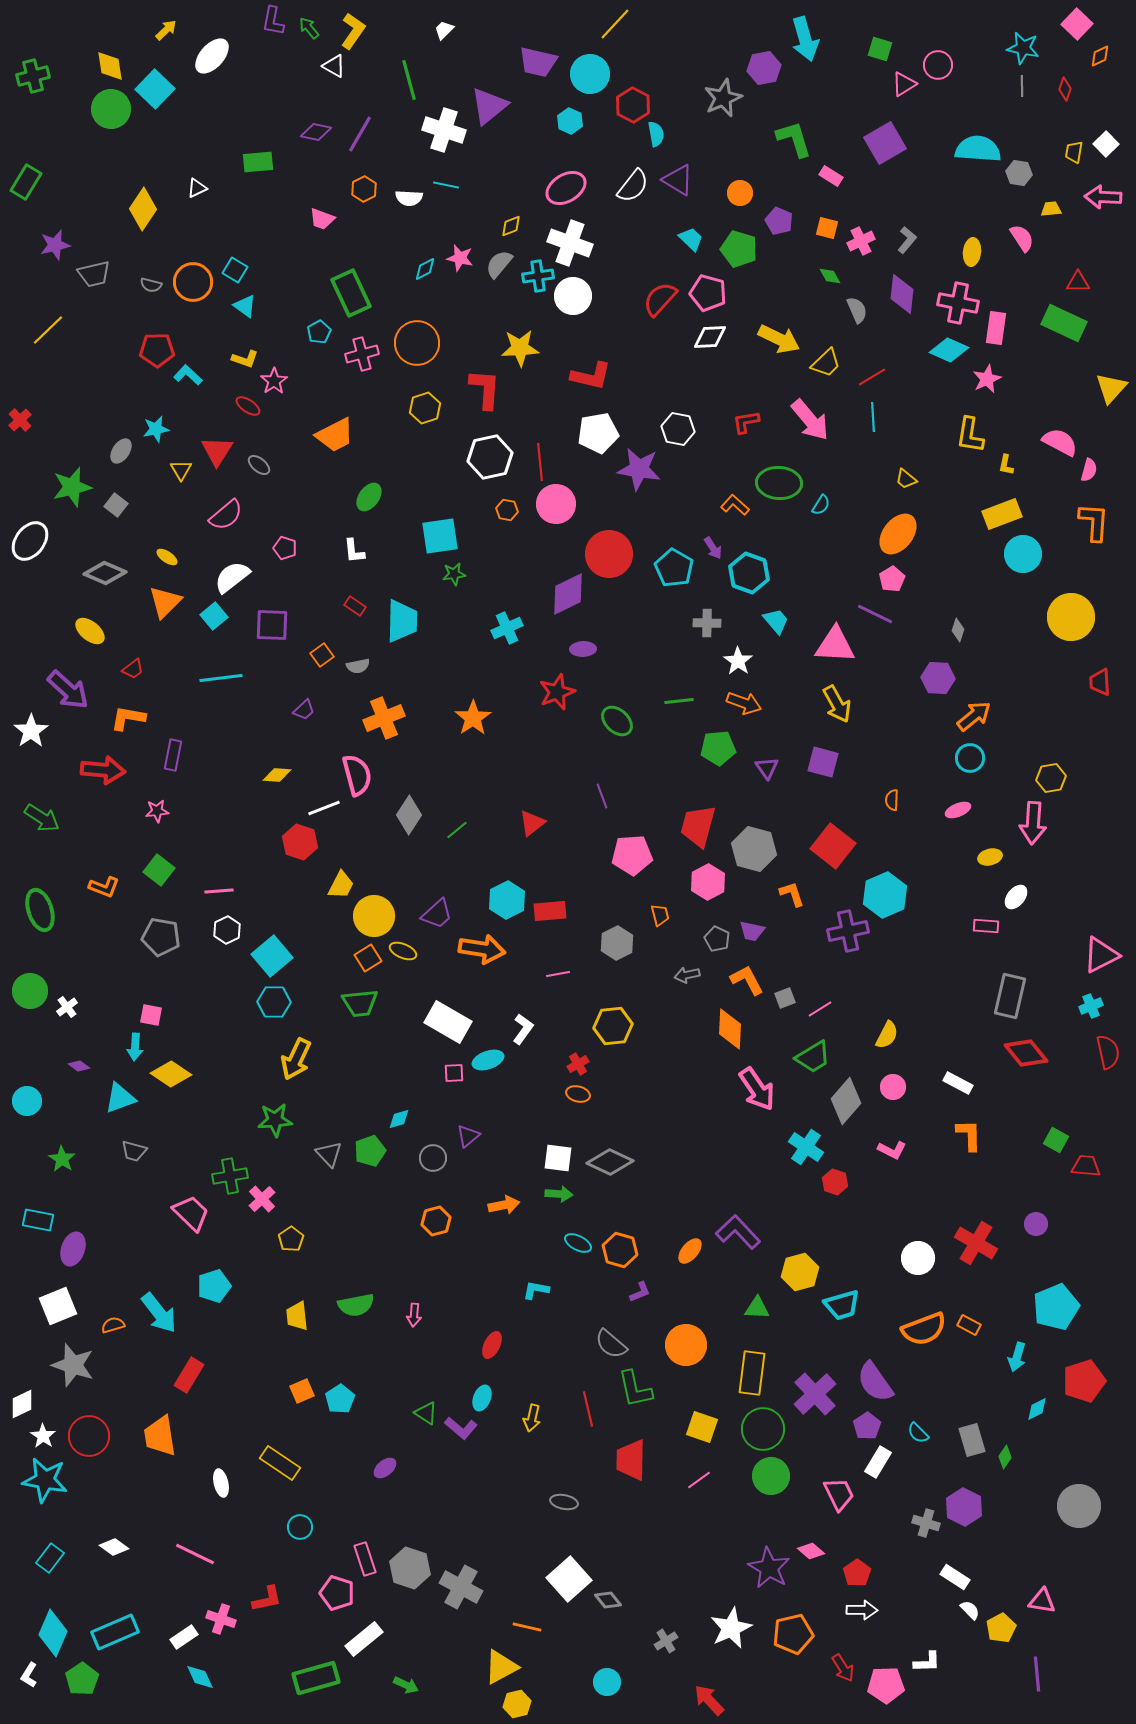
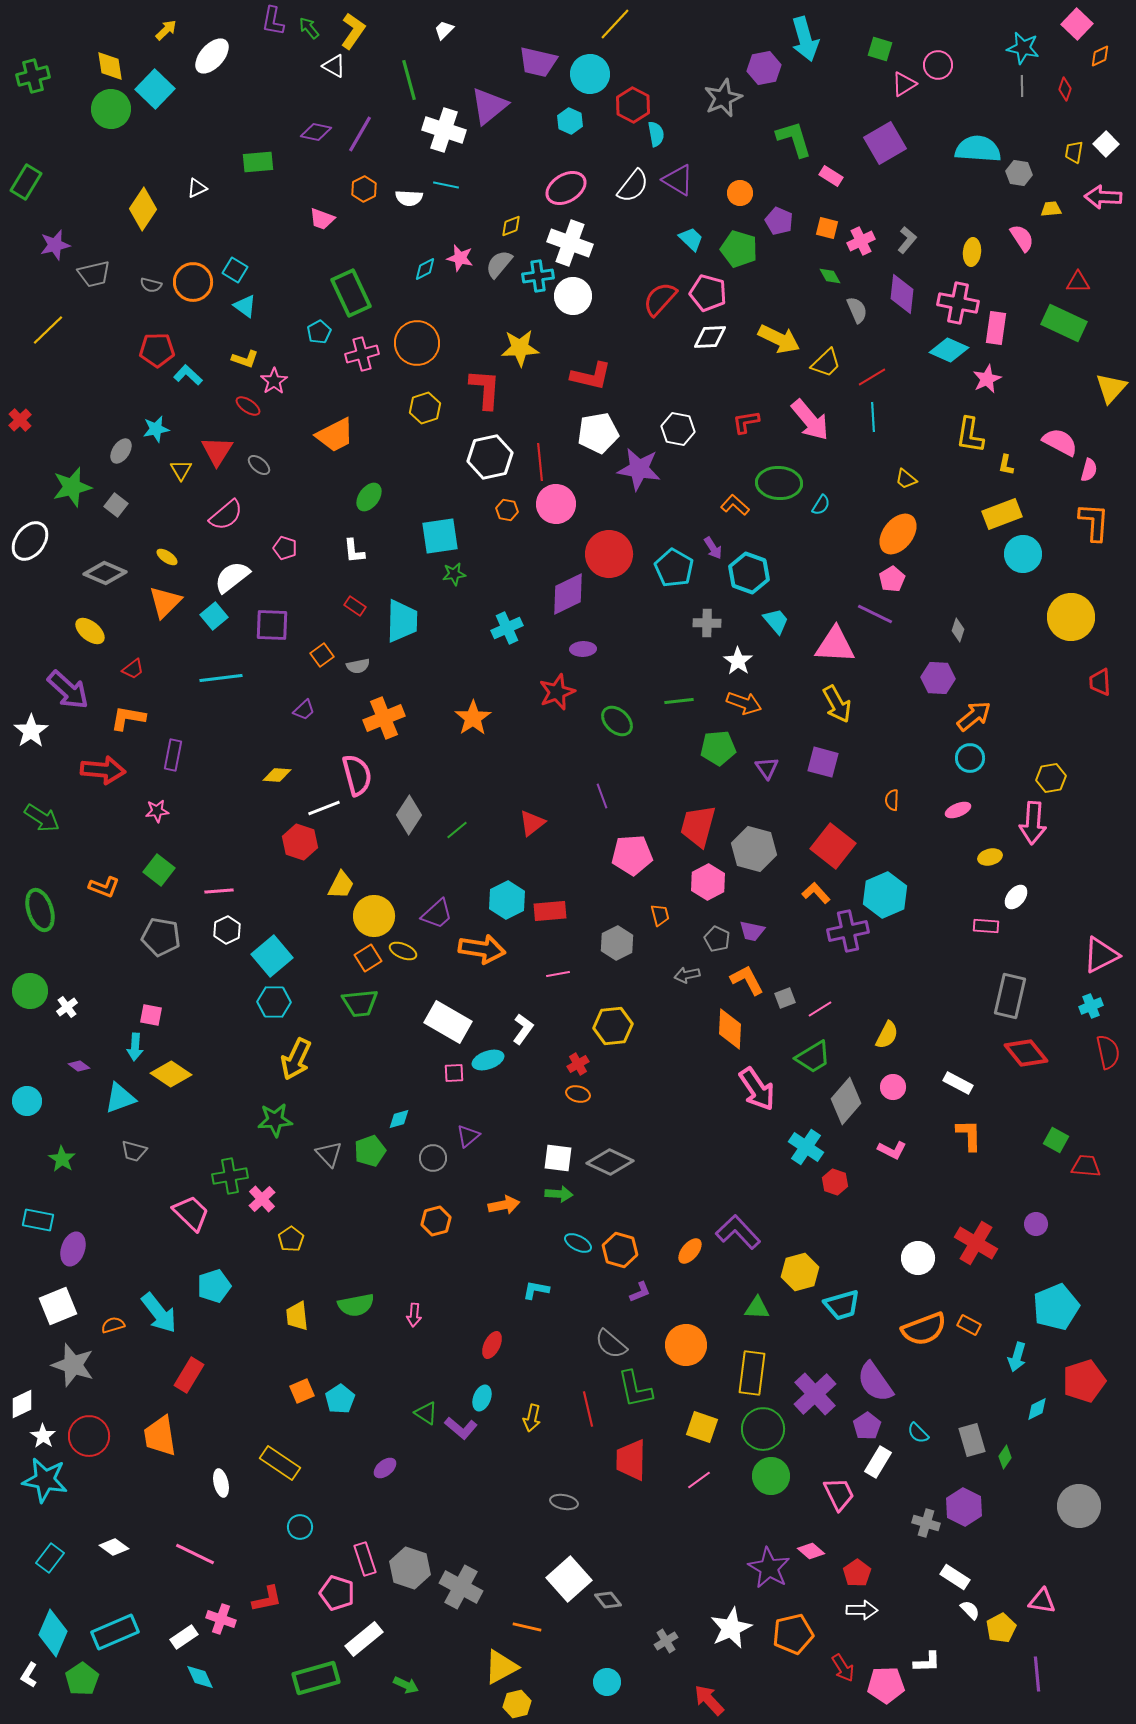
orange L-shape at (792, 894): moved 24 px right, 1 px up; rotated 24 degrees counterclockwise
